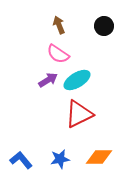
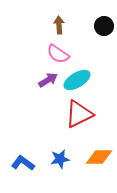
brown arrow: rotated 18 degrees clockwise
blue L-shape: moved 2 px right, 3 px down; rotated 15 degrees counterclockwise
